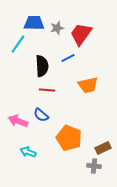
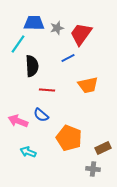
black semicircle: moved 10 px left
gray cross: moved 1 px left, 3 px down
